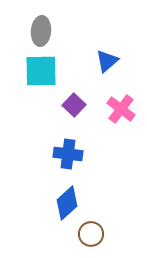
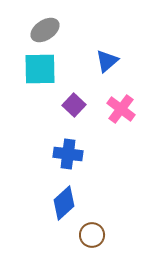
gray ellipse: moved 4 px right, 1 px up; rotated 52 degrees clockwise
cyan square: moved 1 px left, 2 px up
blue diamond: moved 3 px left
brown circle: moved 1 px right, 1 px down
